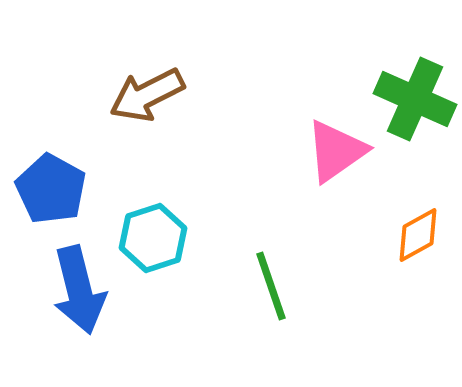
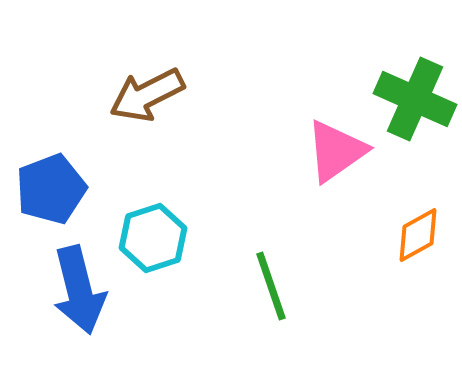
blue pentagon: rotated 22 degrees clockwise
